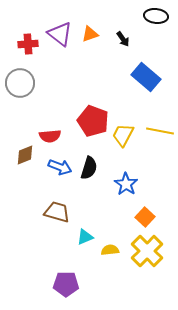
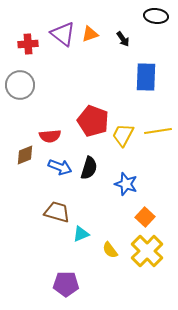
purple triangle: moved 3 px right
blue rectangle: rotated 52 degrees clockwise
gray circle: moved 2 px down
yellow line: moved 2 px left; rotated 20 degrees counterclockwise
blue star: rotated 15 degrees counterclockwise
cyan triangle: moved 4 px left, 3 px up
yellow semicircle: rotated 120 degrees counterclockwise
